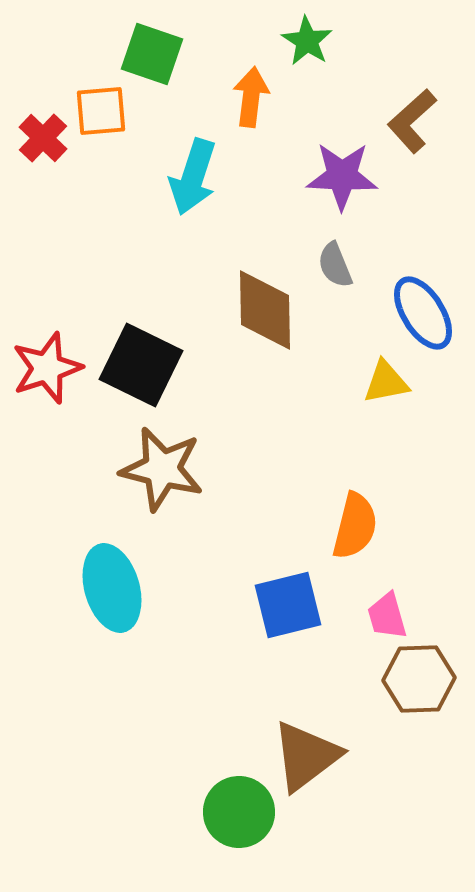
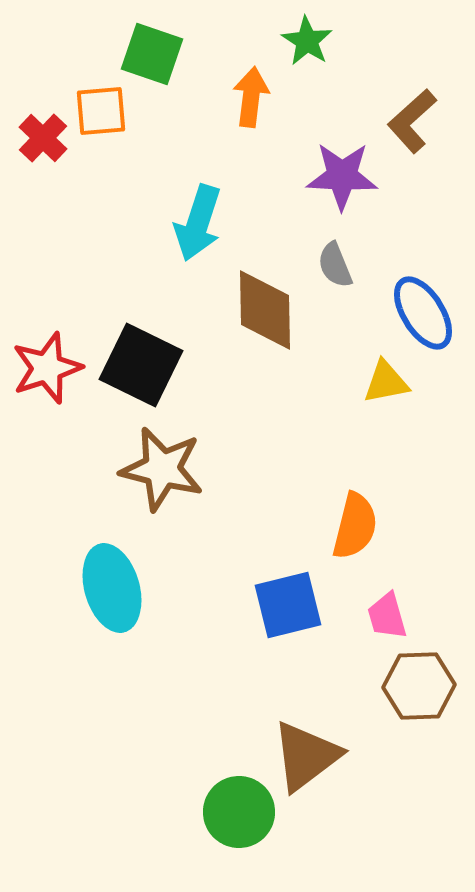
cyan arrow: moved 5 px right, 46 px down
brown hexagon: moved 7 px down
